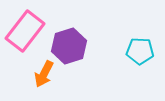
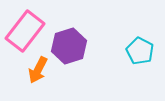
cyan pentagon: rotated 24 degrees clockwise
orange arrow: moved 6 px left, 4 px up
